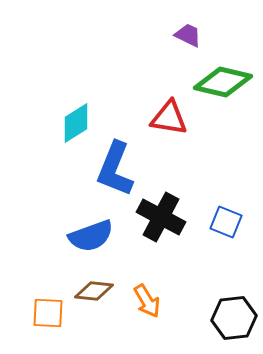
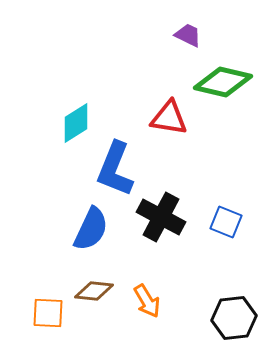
blue semicircle: moved 7 px up; rotated 45 degrees counterclockwise
